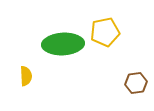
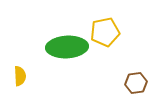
green ellipse: moved 4 px right, 3 px down
yellow semicircle: moved 6 px left
